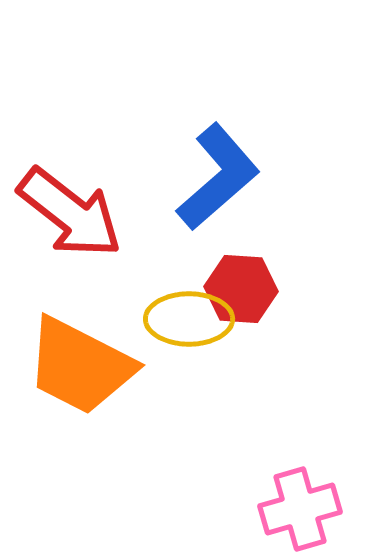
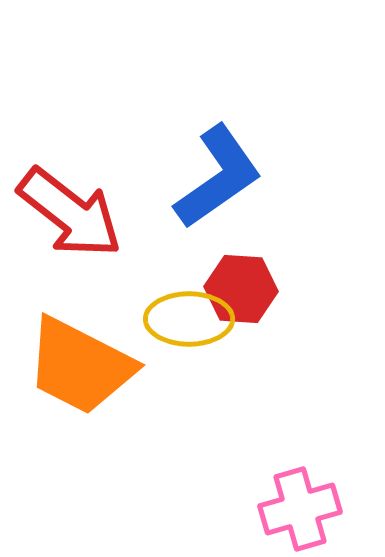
blue L-shape: rotated 6 degrees clockwise
